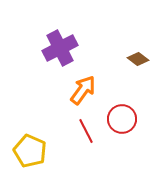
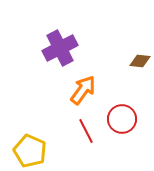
brown diamond: moved 2 px right, 2 px down; rotated 30 degrees counterclockwise
